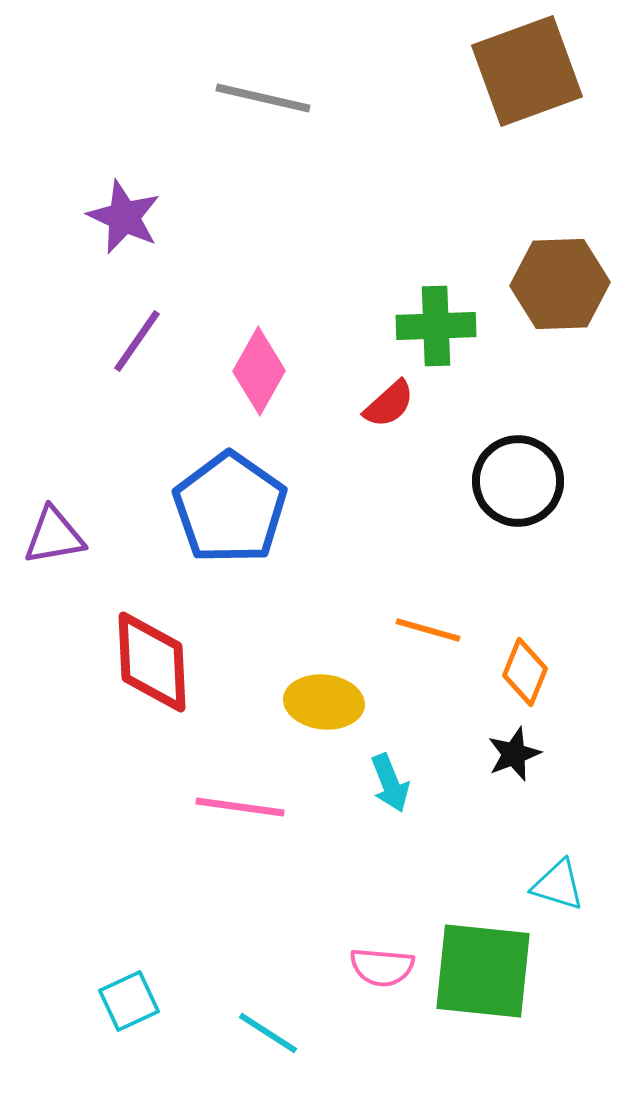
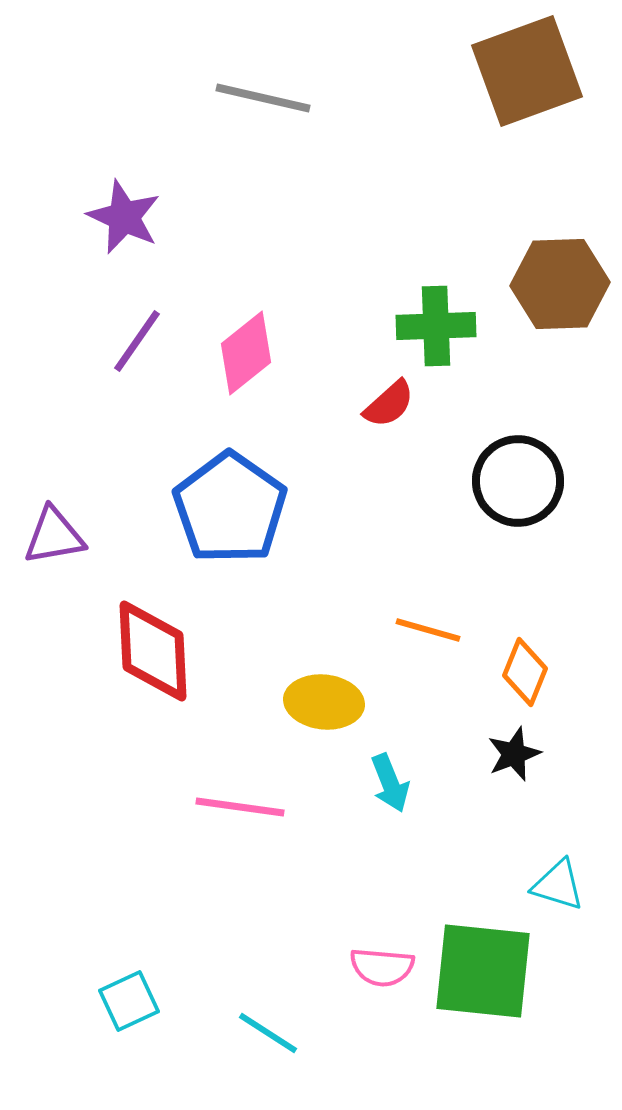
pink diamond: moved 13 px left, 18 px up; rotated 22 degrees clockwise
red diamond: moved 1 px right, 11 px up
